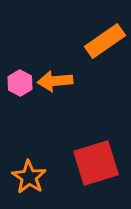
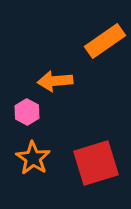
pink hexagon: moved 7 px right, 29 px down
orange star: moved 4 px right, 19 px up
